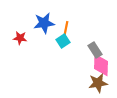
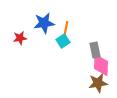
red star: rotated 16 degrees counterclockwise
gray rectangle: rotated 21 degrees clockwise
